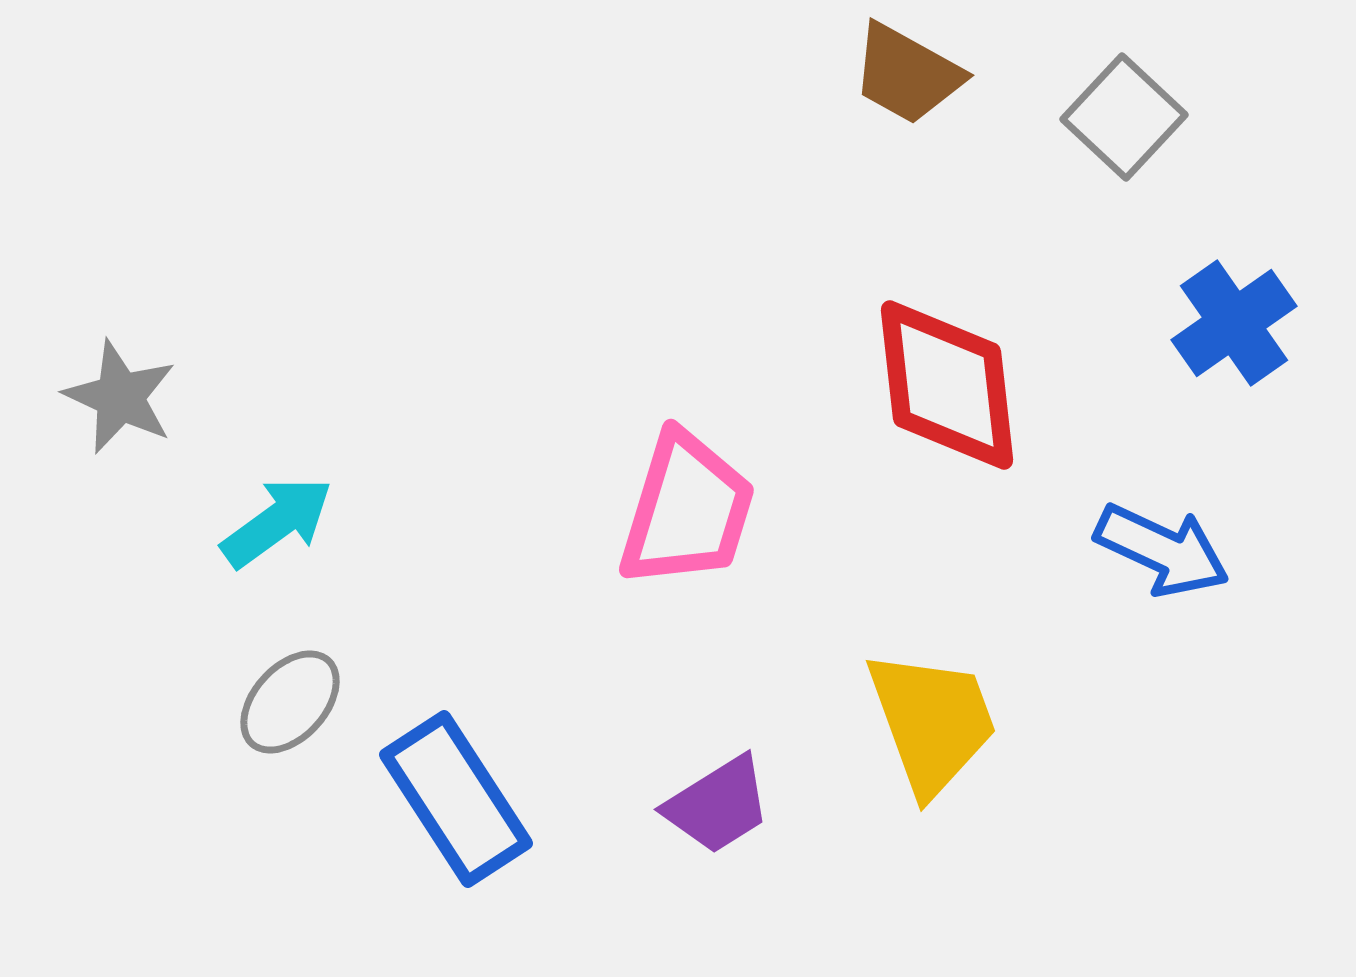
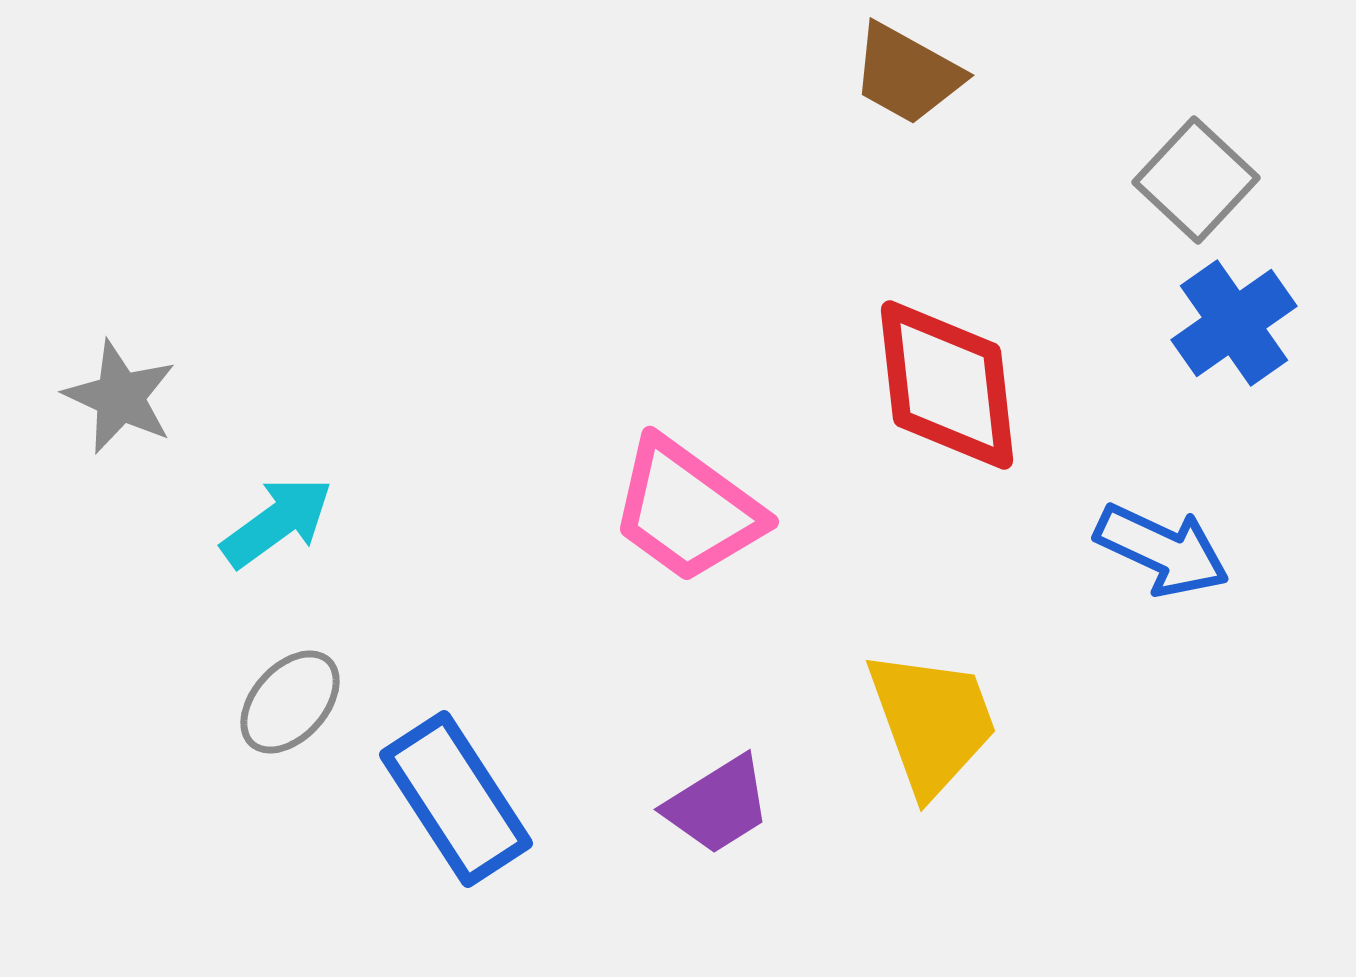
gray square: moved 72 px right, 63 px down
pink trapezoid: rotated 109 degrees clockwise
